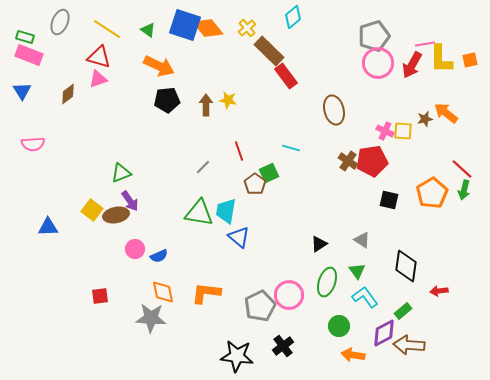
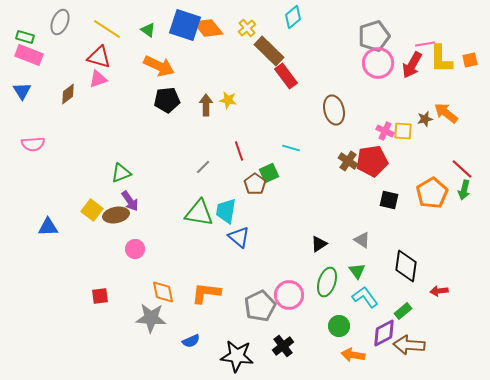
blue semicircle at (159, 256): moved 32 px right, 85 px down
